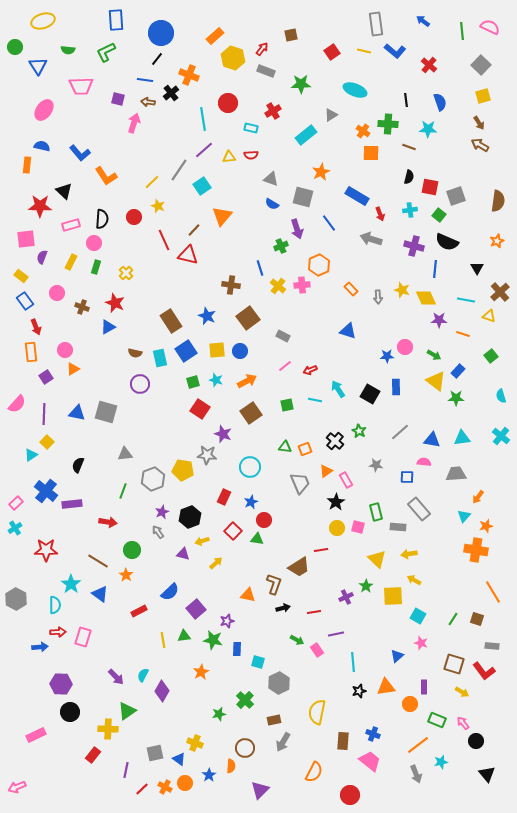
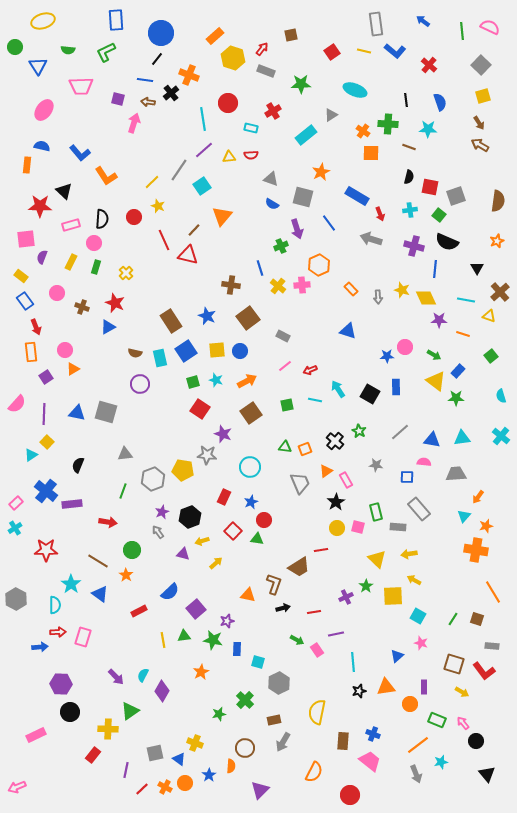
green triangle at (127, 711): moved 3 px right
